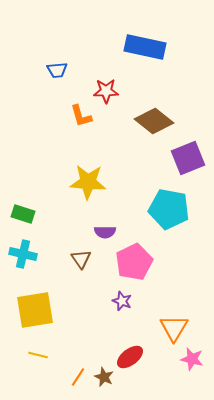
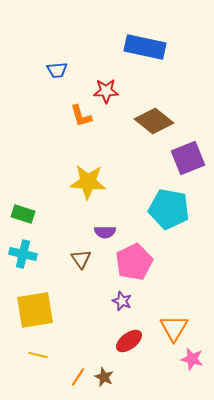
red ellipse: moved 1 px left, 16 px up
